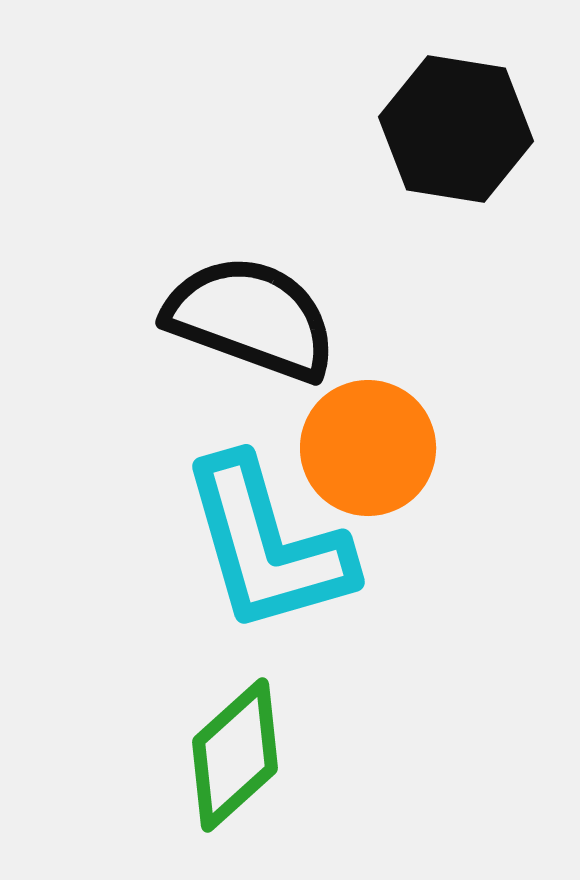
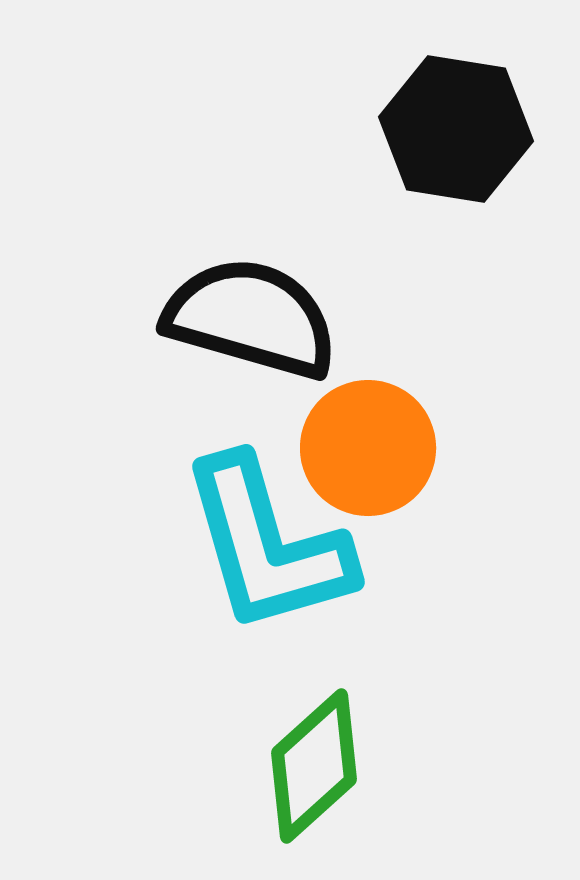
black semicircle: rotated 4 degrees counterclockwise
green diamond: moved 79 px right, 11 px down
